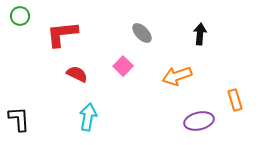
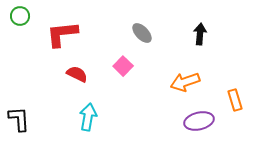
orange arrow: moved 8 px right, 6 px down
